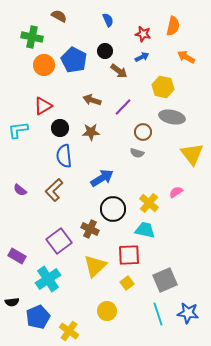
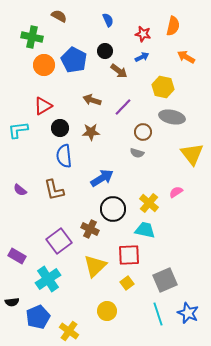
brown L-shape at (54, 190): rotated 60 degrees counterclockwise
blue star at (188, 313): rotated 15 degrees clockwise
